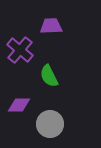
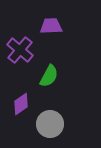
green semicircle: rotated 125 degrees counterclockwise
purple diamond: moved 2 px right, 1 px up; rotated 35 degrees counterclockwise
